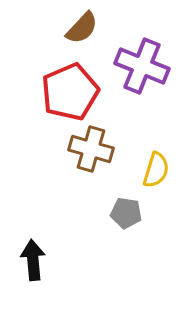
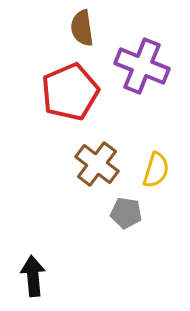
brown semicircle: rotated 129 degrees clockwise
brown cross: moved 6 px right, 15 px down; rotated 21 degrees clockwise
black arrow: moved 16 px down
